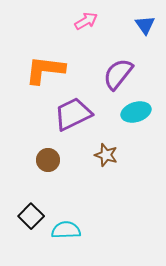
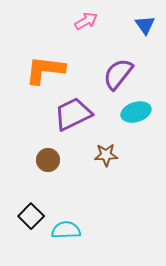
brown star: rotated 20 degrees counterclockwise
